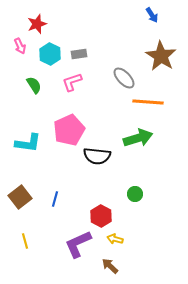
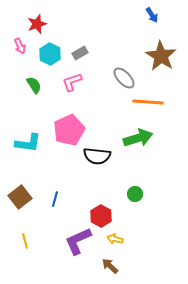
gray rectangle: moved 1 px right, 1 px up; rotated 21 degrees counterclockwise
purple L-shape: moved 3 px up
